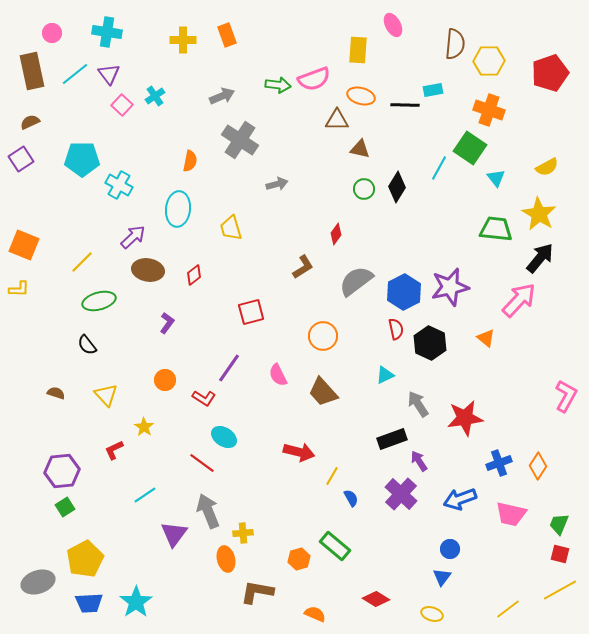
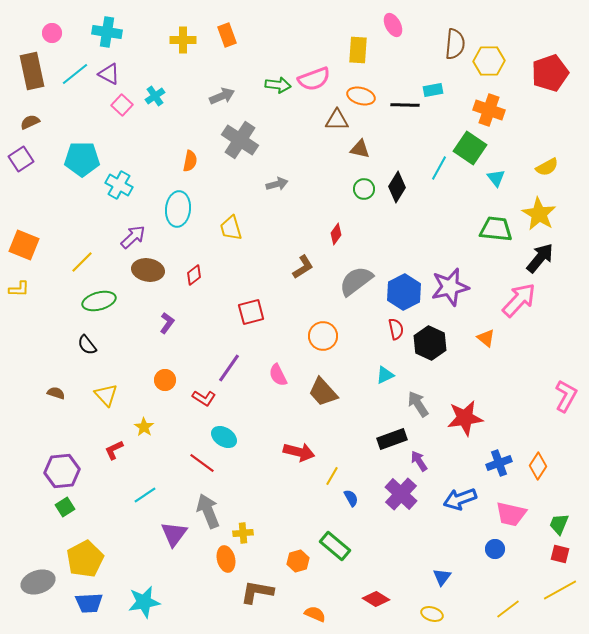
purple triangle at (109, 74): rotated 25 degrees counterclockwise
blue circle at (450, 549): moved 45 px right
orange hexagon at (299, 559): moved 1 px left, 2 px down
cyan star at (136, 602): moved 8 px right; rotated 24 degrees clockwise
